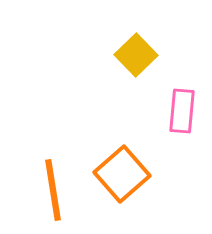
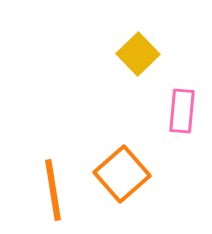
yellow square: moved 2 px right, 1 px up
